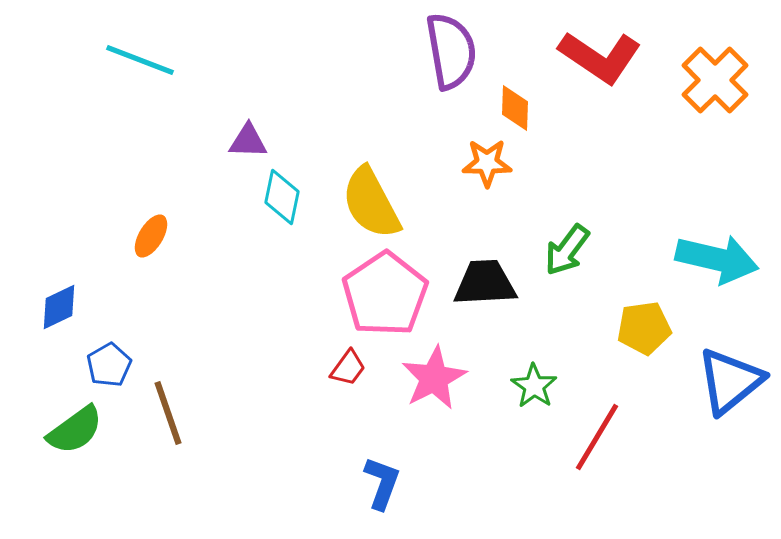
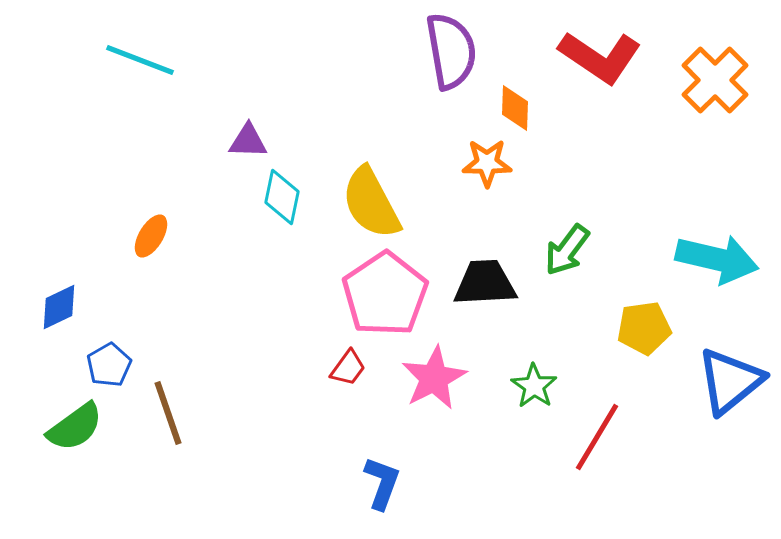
green semicircle: moved 3 px up
